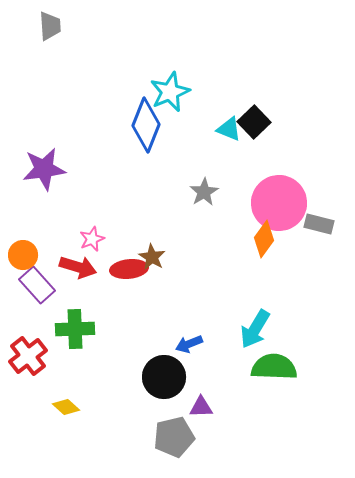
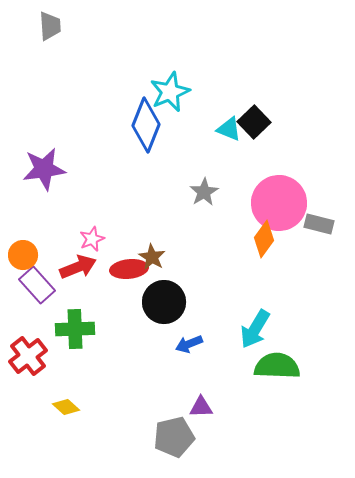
red arrow: rotated 39 degrees counterclockwise
green semicircle: moved 3 px right, 1 px up
black circle: moved 75 px up
